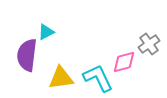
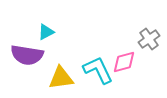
gray cross: moved 5 px up
purple semicircle: rotated 88 degrees counterclockwise
cyan L-shape: moved 8 px up
